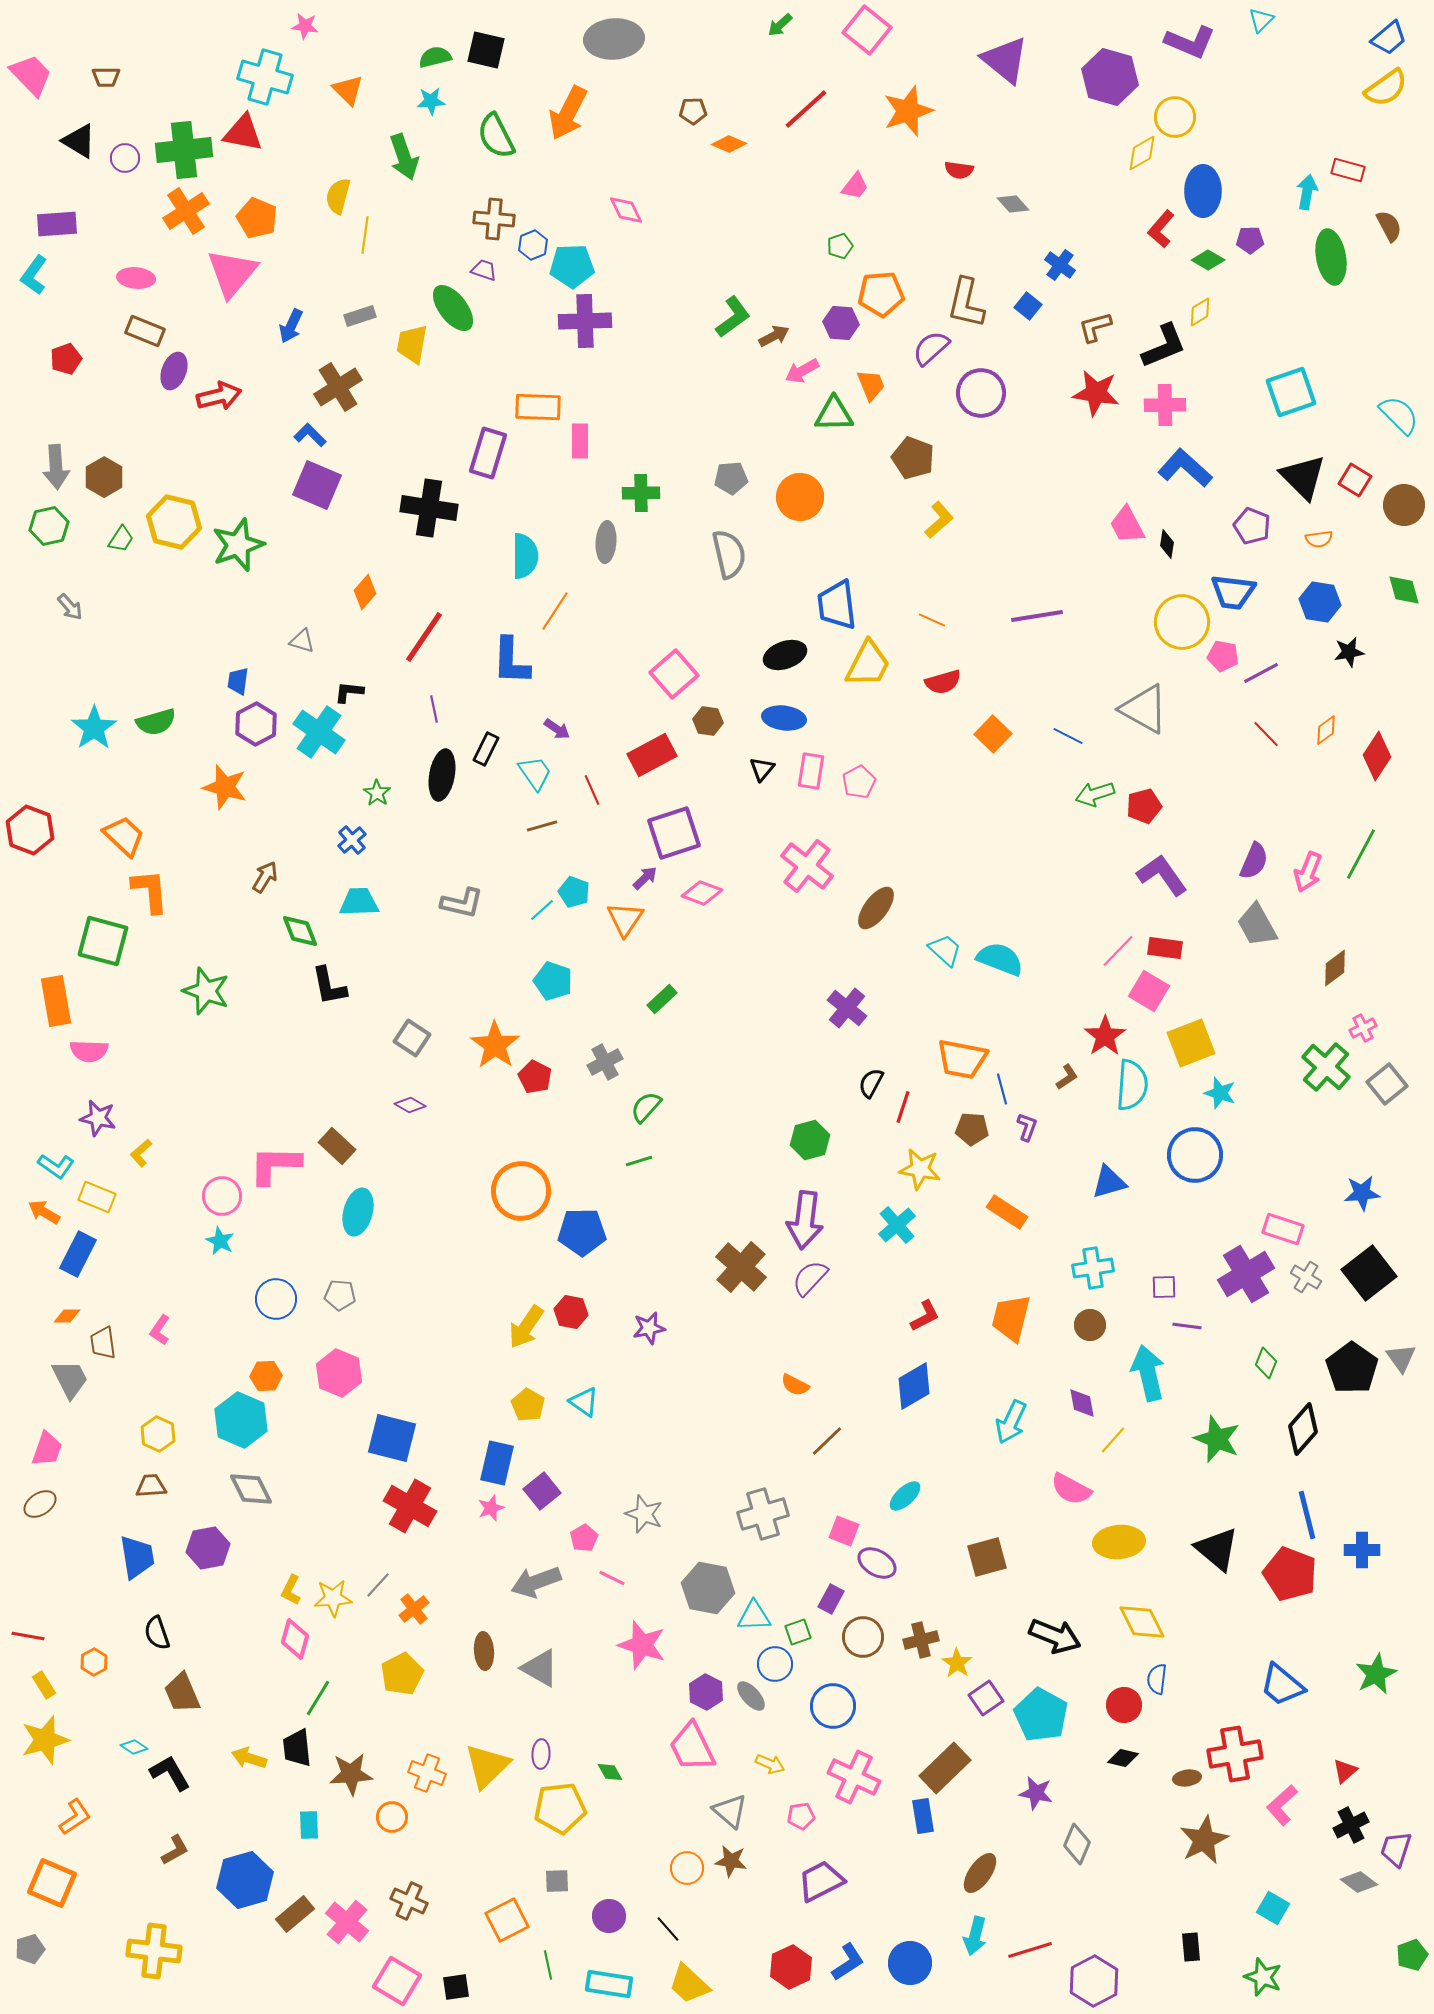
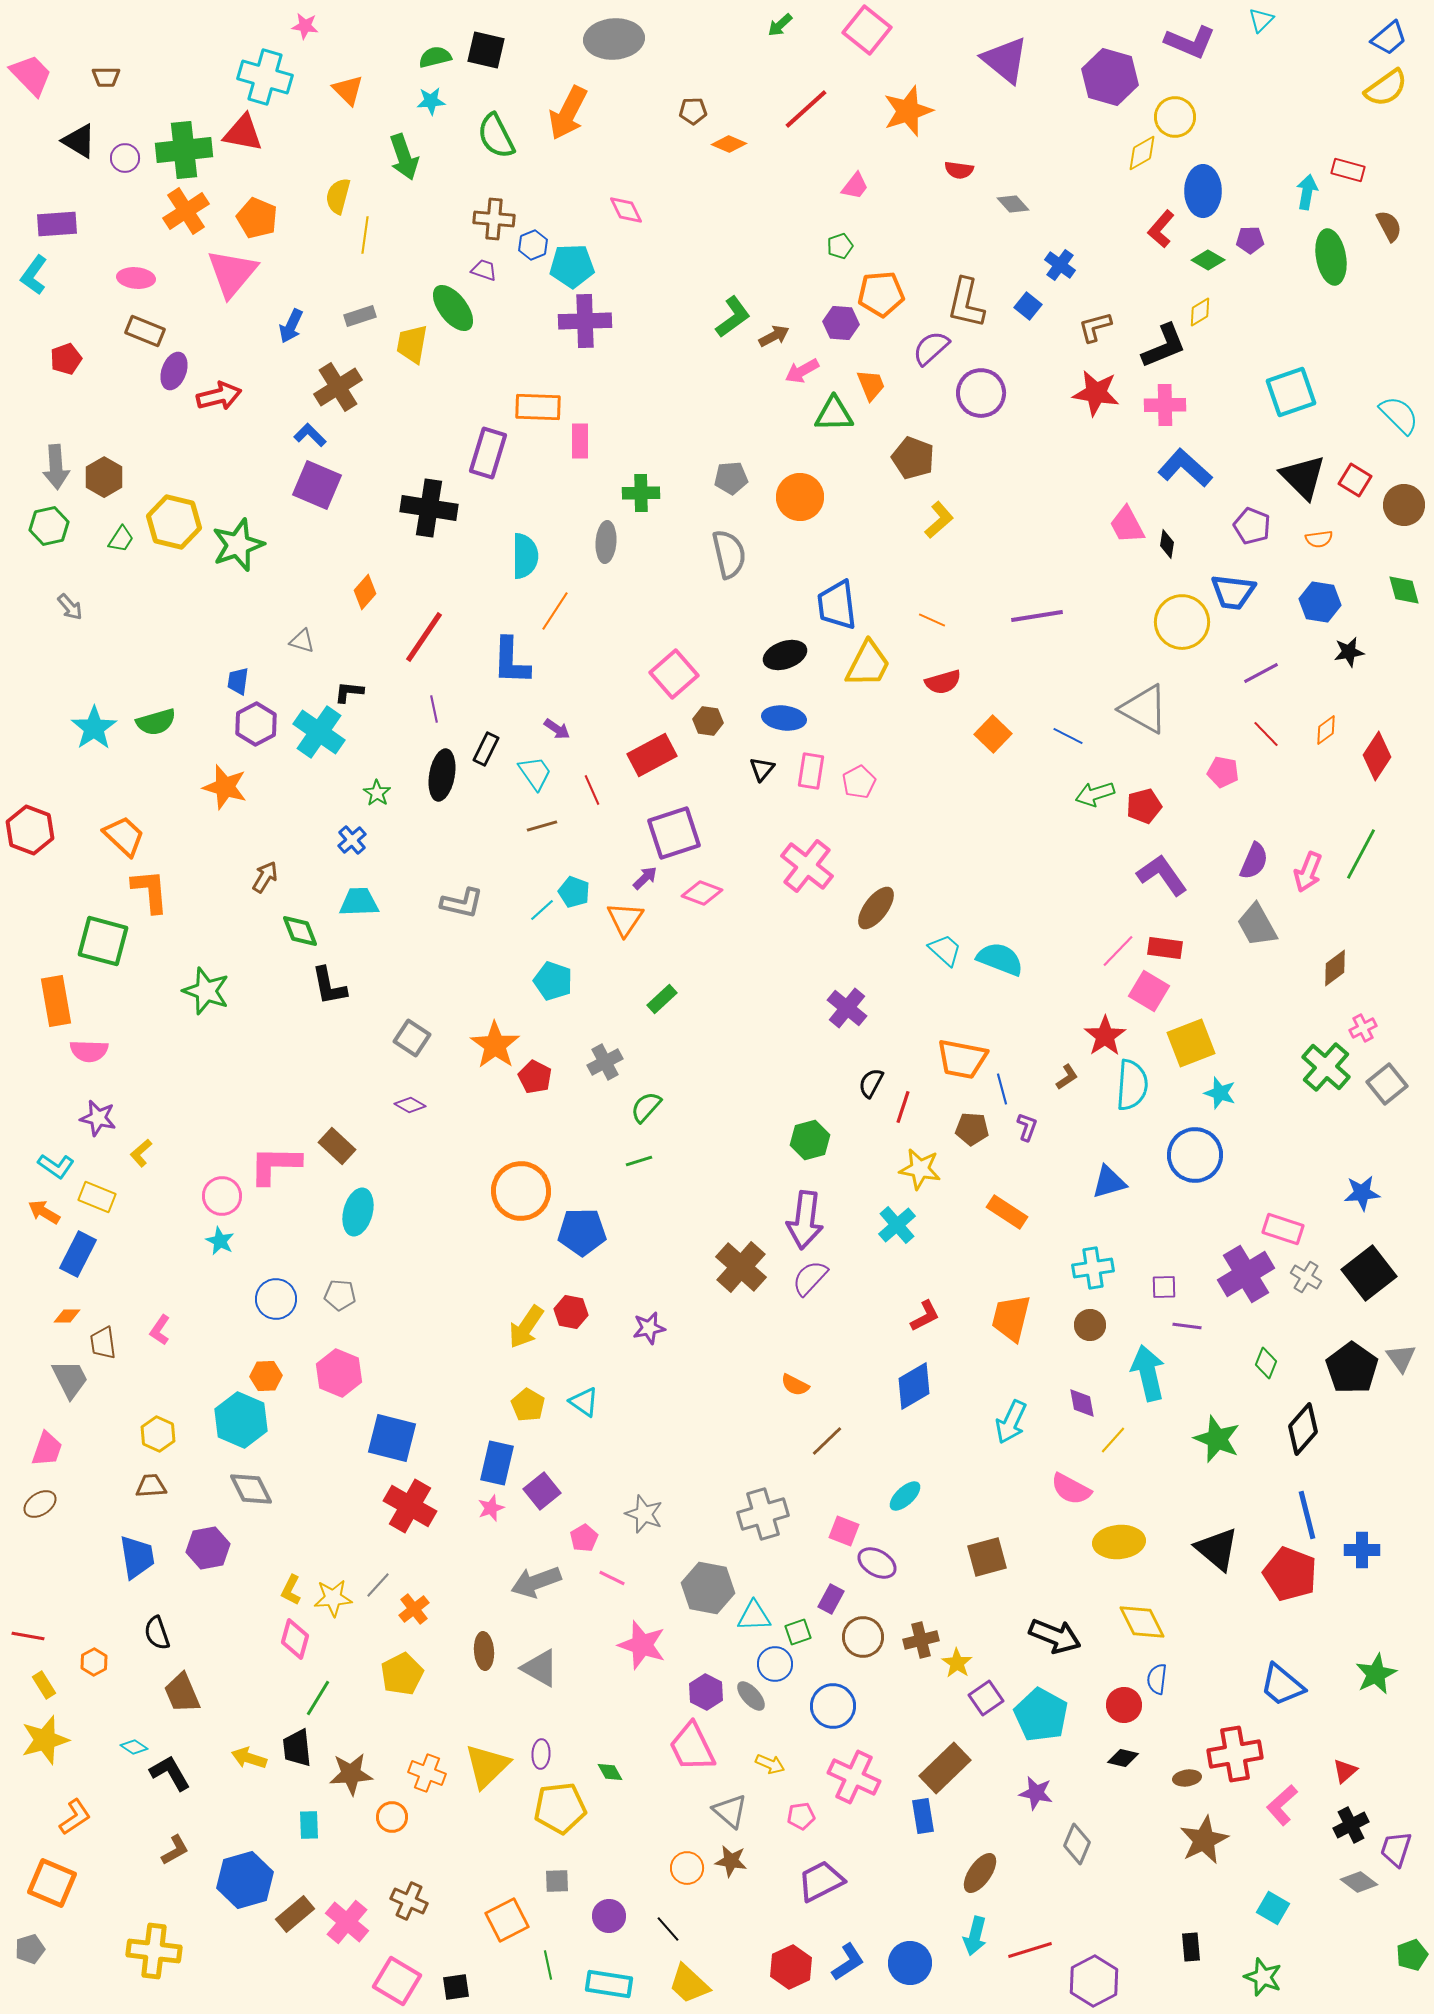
pink pentagon at (1223, 656): moved 116 px down
